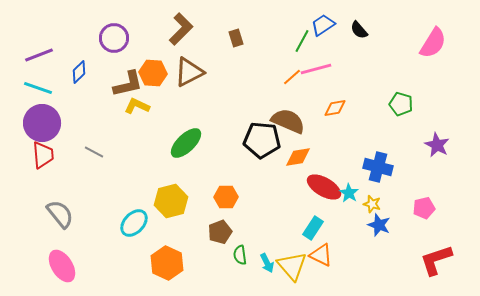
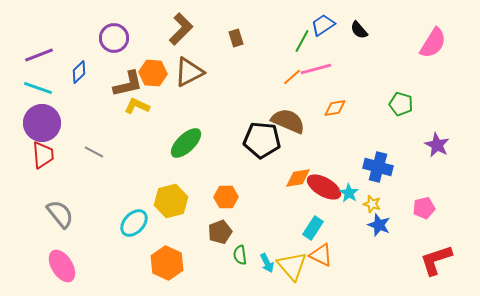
orange diamond at (298, 157): moved 21 px down
